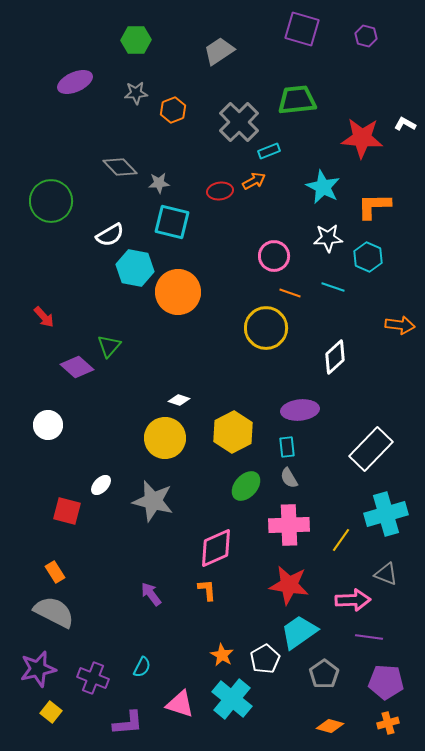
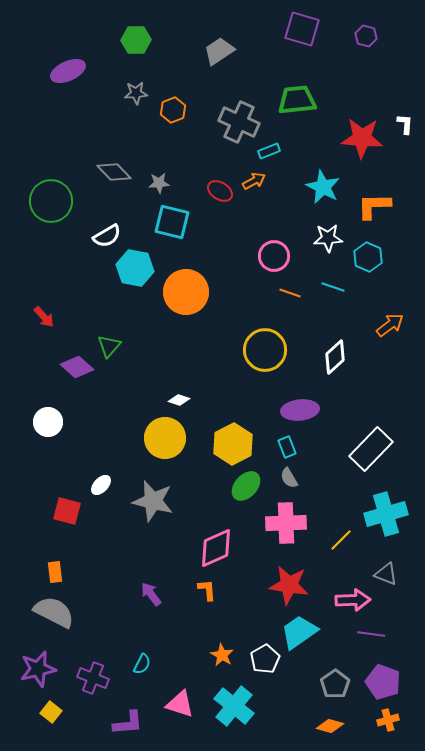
purple ellipse at (75, 82): moved 7 px left, 11 px up
gray cross at (239, 122): rotated 21 degrees counterclockwise
white L-shape at (405, 124): rotated 65 degrees clockwise
gray diamond at (120, 167): moved 6 px left, 5 px down
red ellipse at (220, 191): rotated 40 degrees clockwise
white semicircle at (110, 235): moved 3 px left, 1 px down
orange circle at (178, 292): moved 8 px right
orange arrow at (400, 325): moved 10 px left; rotated 44 degrees counterclockwise
yellow circle at (266, 328): moved 1 px left, 22 px down
white circle at (48, 425): moved 3 px up
yellow hexagon at (233, 432): moved 12 px down
cyan rectangle at (287, 447): rotated 15 degrees counterclockwise
pink cross at (289, 525): moved 3 px left, 2 px up
yellow line at (341, 540): rotated 10 degrees clockwise
orange rectangle at (55, 572): rotated 25 degrees clockwise
purple line at (369, 637): moved 2 px right, 3 px up
cyan semicircle at (142, 667): moved 3 px up
gray pentagon at (324, 674): moved 11 px right, 10 px down
purple pentagon at (386, 682): moved 3 px left; rotated 16 degrees clockwise
cyan cross at (232, 699): moved 2 px right, 7 px down
orange cross at (388, 723): moved 3 px up
